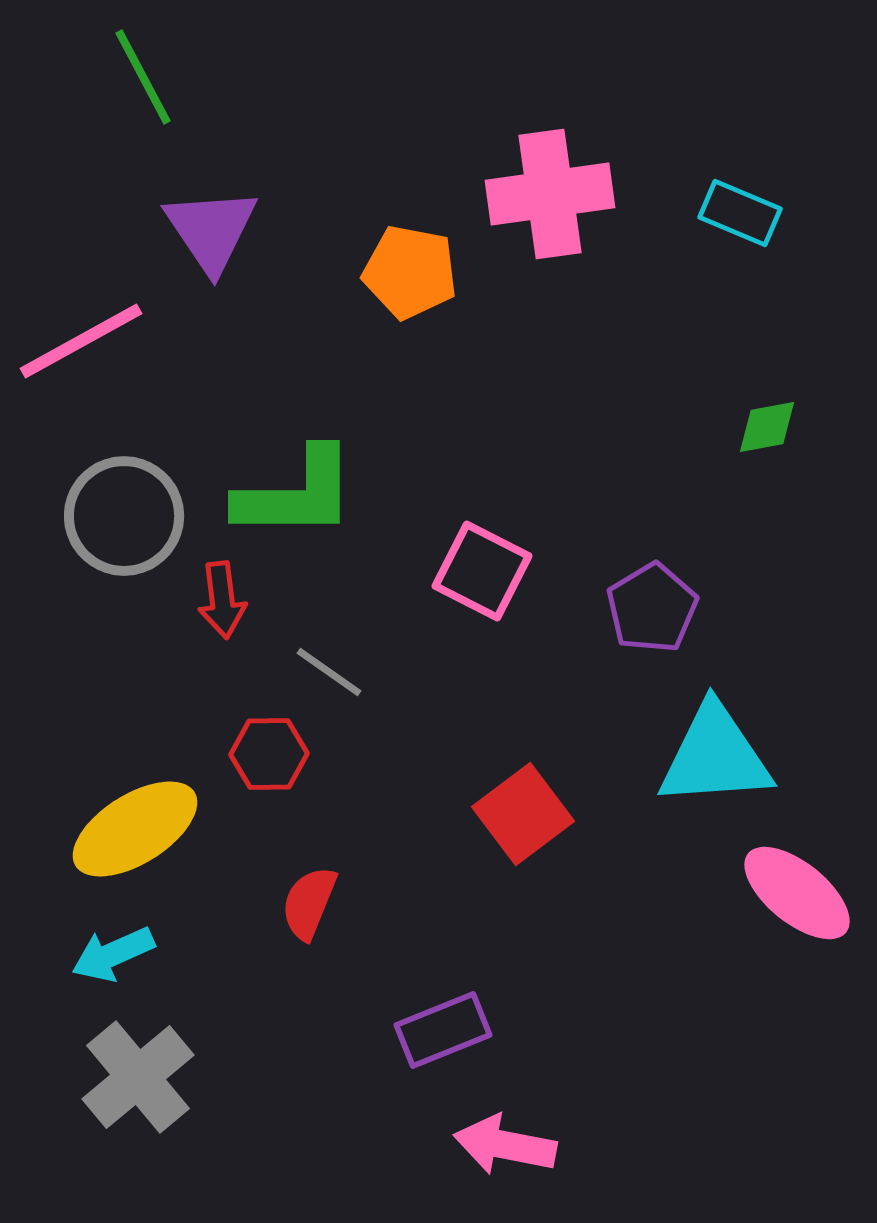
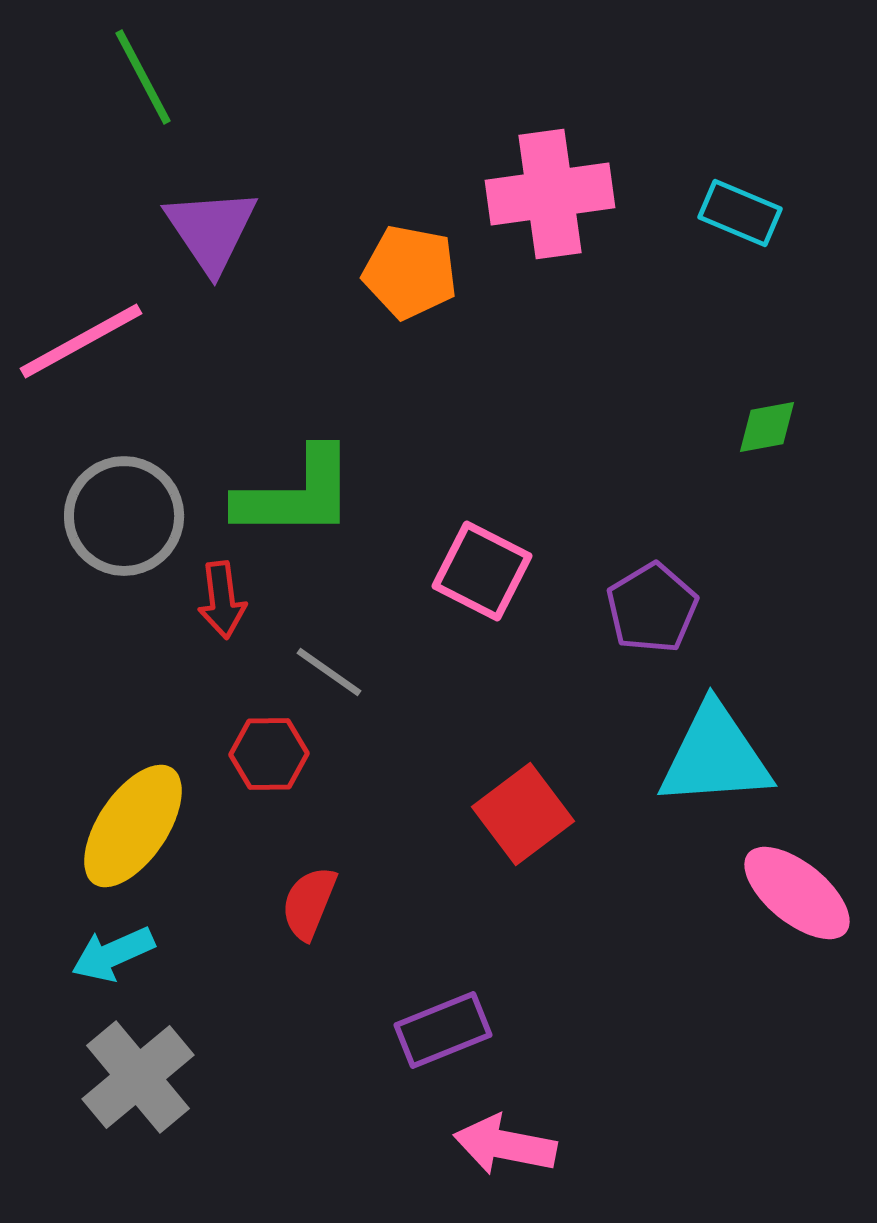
yellow ellipse: moved 2 px left, 3 px up; rotated 24 degrees counterclockwise
